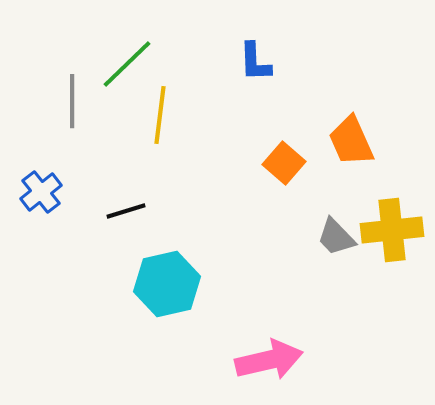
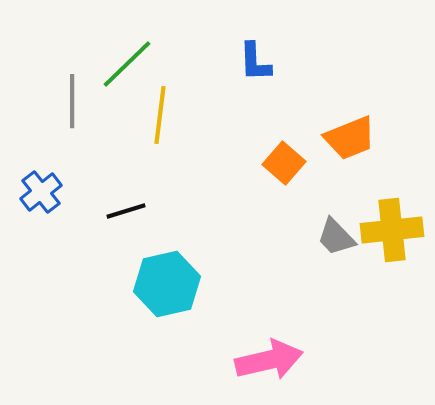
orange trapezoid: moved 1 px left, 3 px up; rotated 88 degrees counterclockwise
